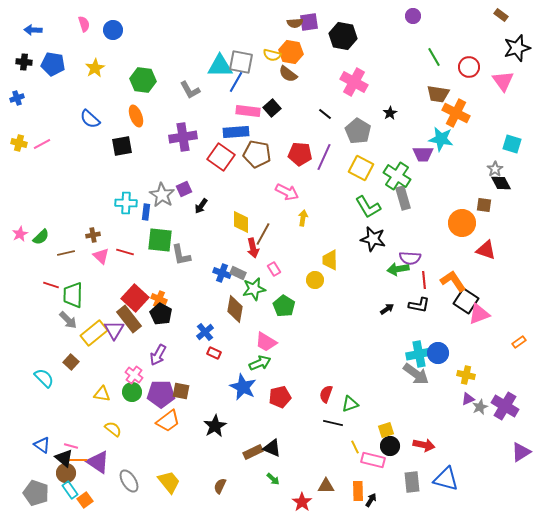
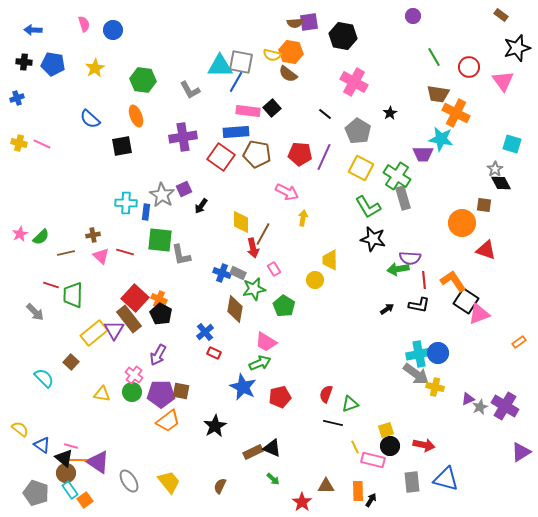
pink line at (42, 144): rotated 54 degrees clockwise
gray arrow at (68, 320): moved 33 px left, 8 px up
yellow cross at (466, 375): moved 31 px left, 12 px down
yellow semicircle at (113, 429): moved 93 px left
